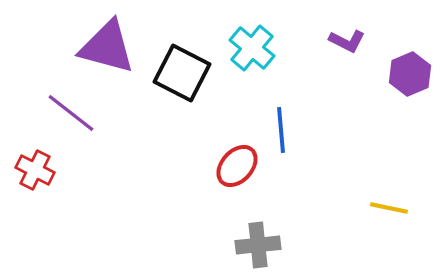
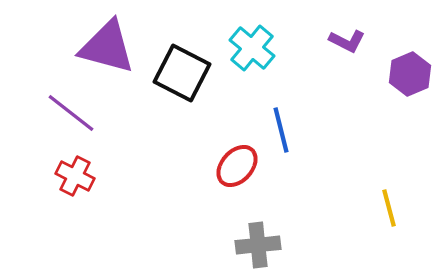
blue line: rotated 9 degrees counterclockwise
red cross: moved 40 px right, 6 px down
yellow line: rotated 63 degrees clockwise
